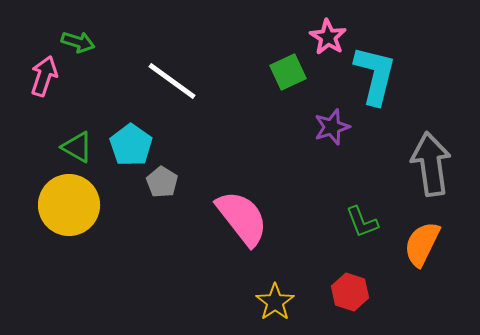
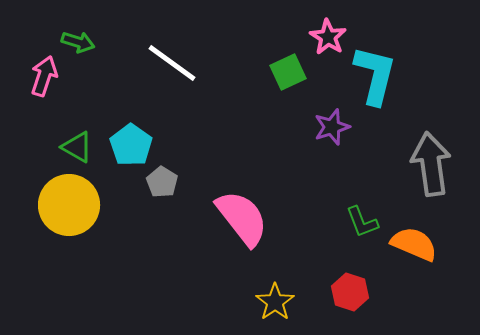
white line: moved 18 px up
orange semicircle: moved 8 px left; rotated 87 degrees clockwise
